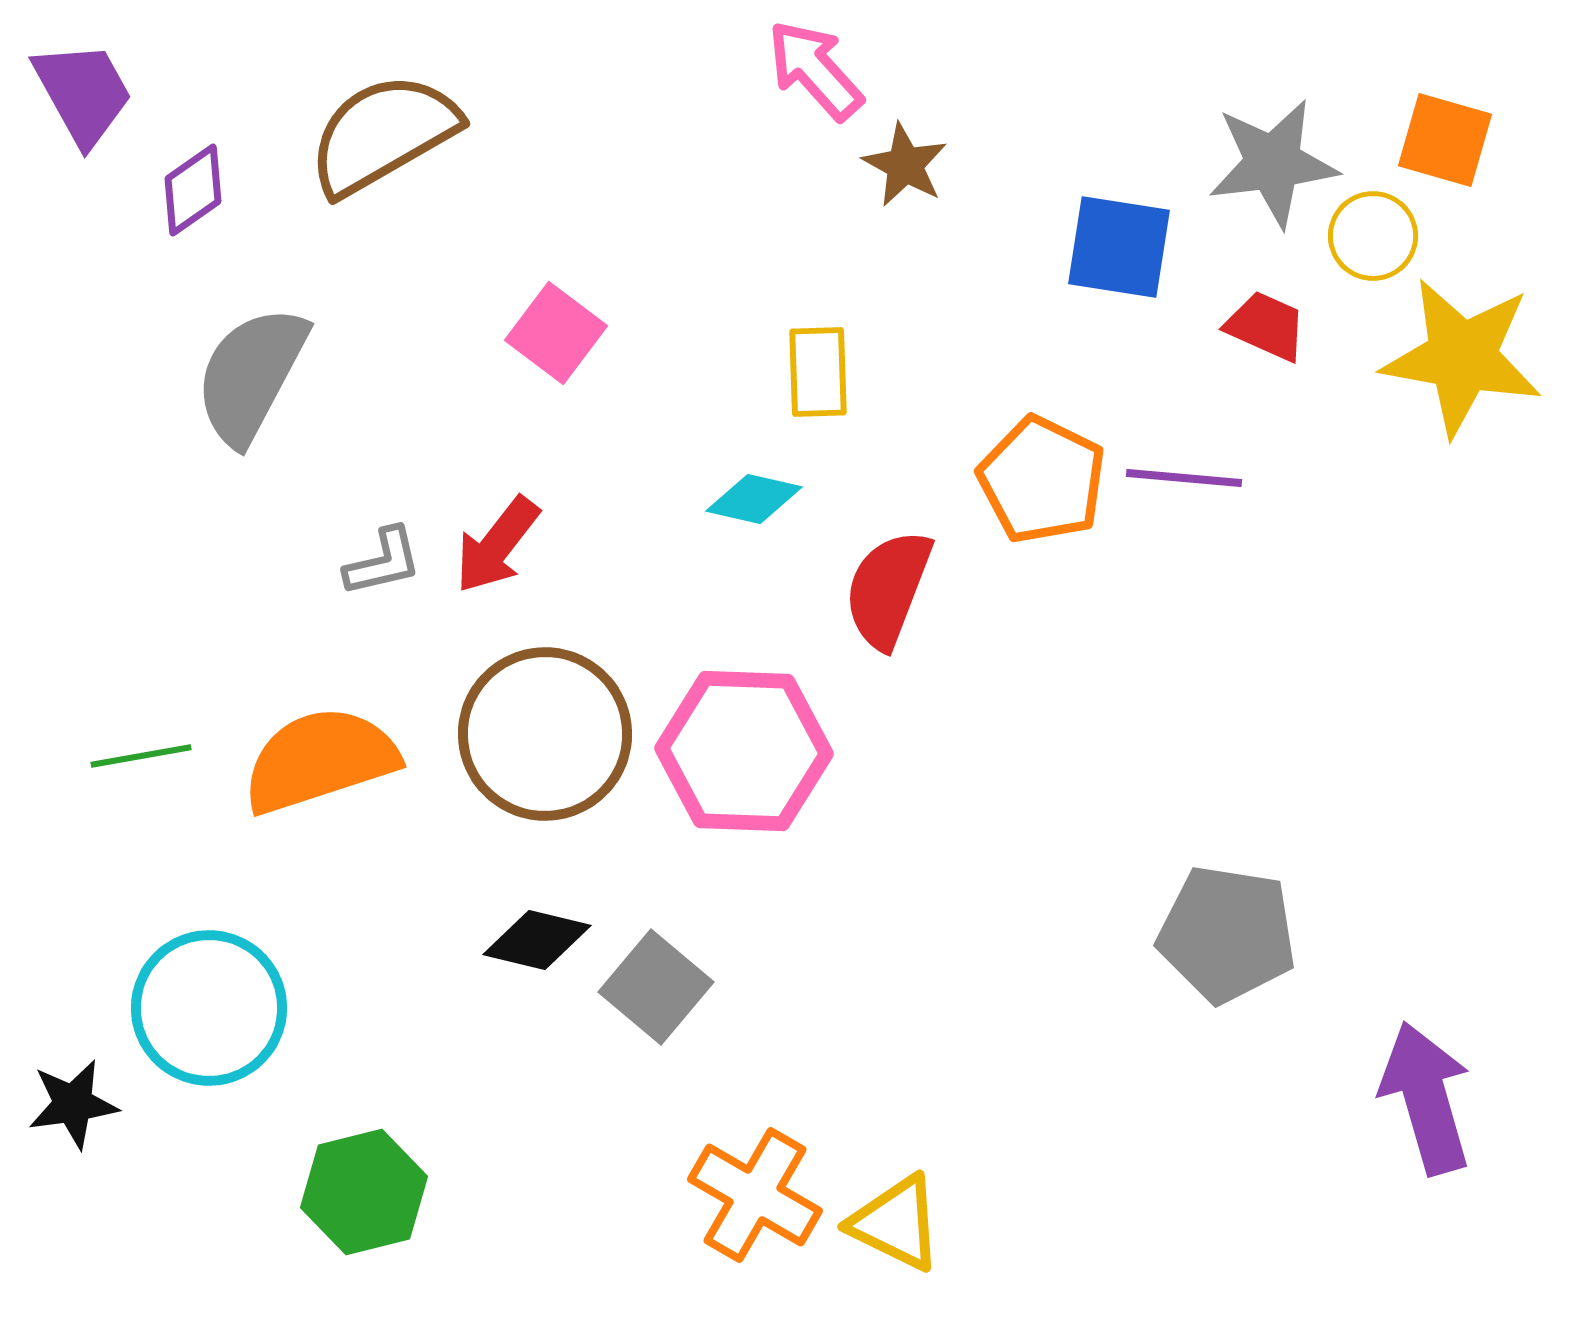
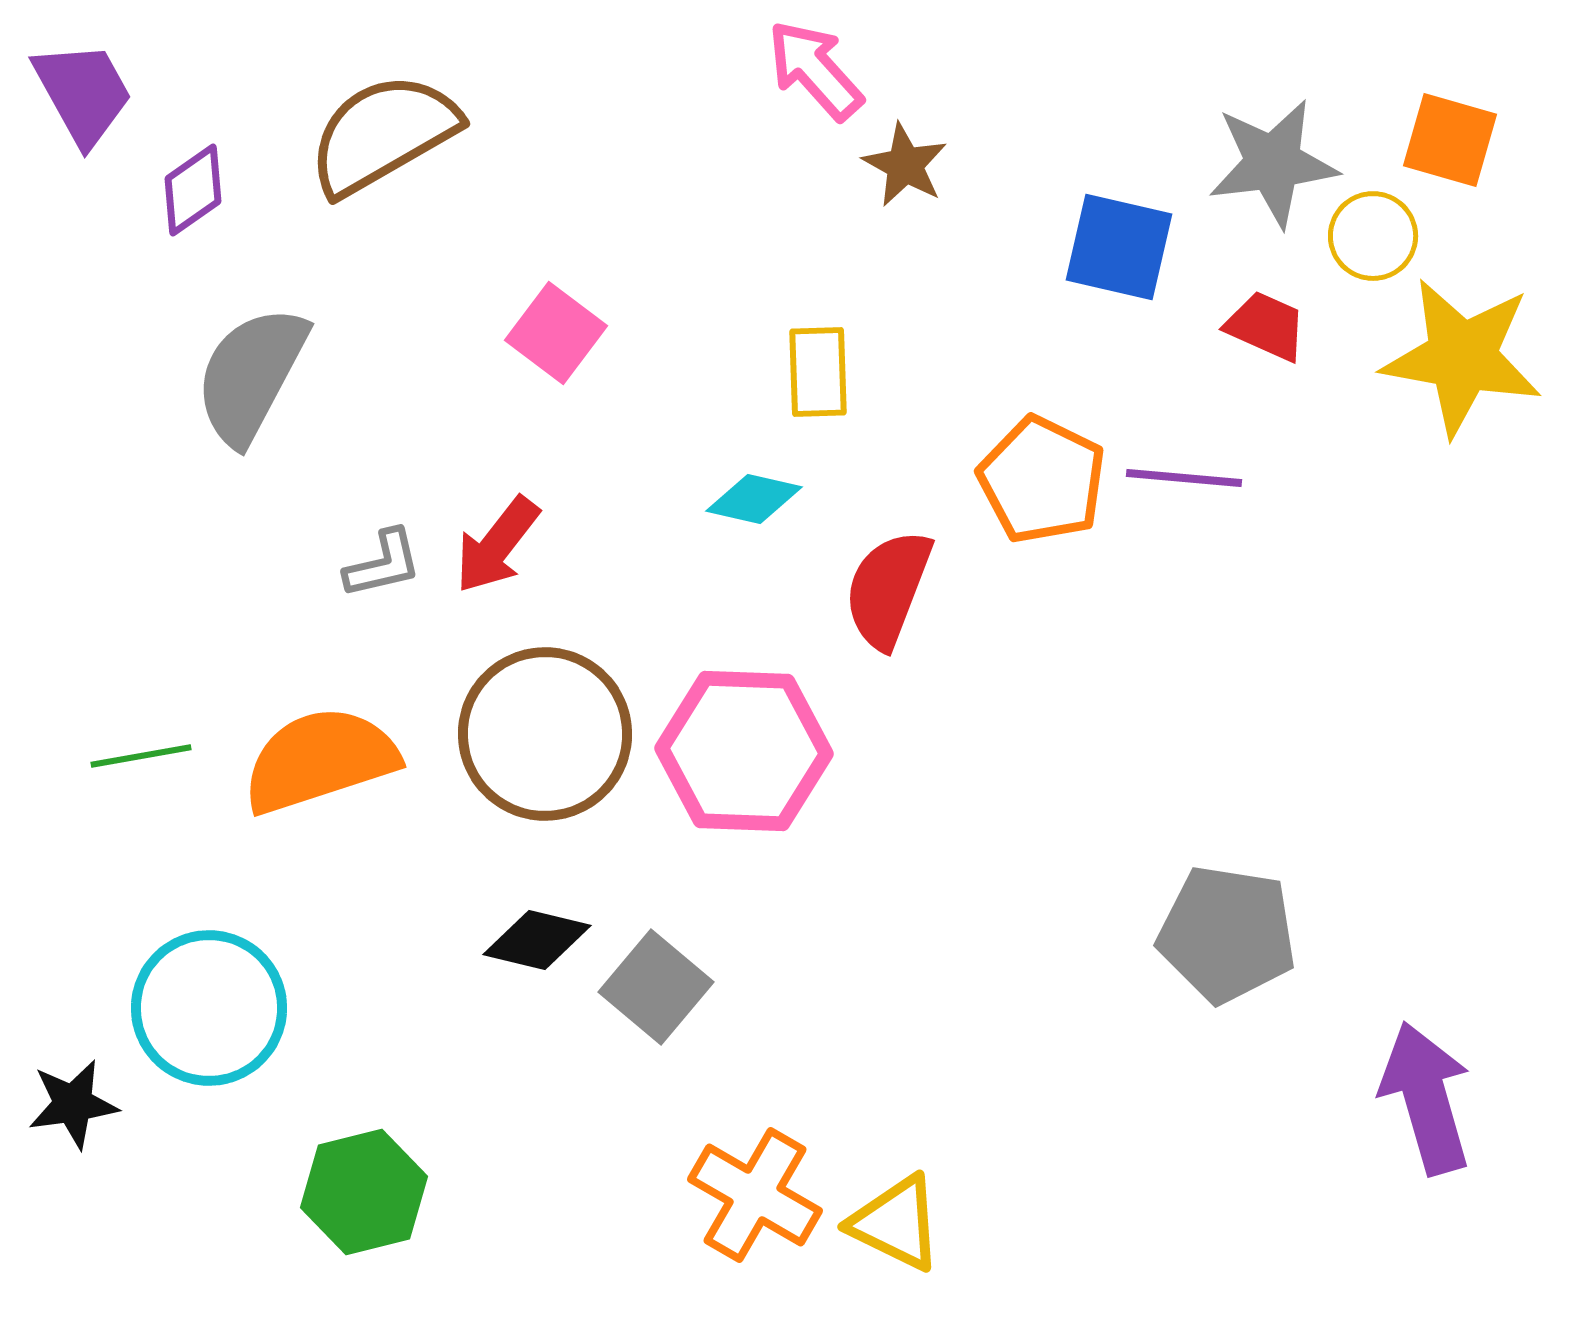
orange square: moved 5 px right
blue square: rotated 4 degrees clockwise
gray L-shape: moved 2 px down
